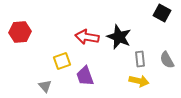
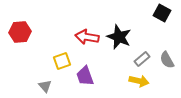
gray rectangle: moved 2 px right; rotated 56 degrees clockwise
